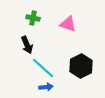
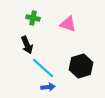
black hexagon: rotated 10 degrees clockwise
blue arrow: moved 2 px right
